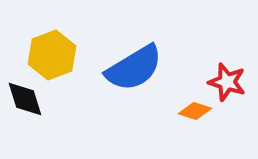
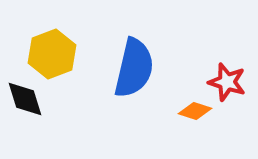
yellow hexagon: moved 1 px up
blue semicircle: rotated 46 degrees counterclockwise
